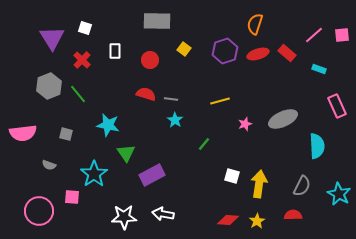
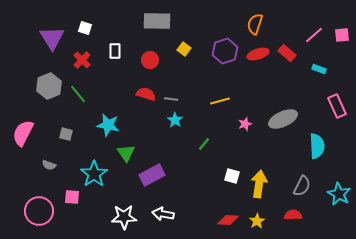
pink semicircle at (23, 133): rotated 124 degrees clockwise
